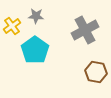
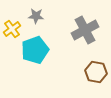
yellow cross: moved 3 px down
cyan pentagon: rotated 16 degrees clockwise
